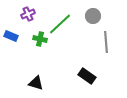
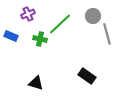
gray line: moved 1 px right, 8 px up; rotated 10 degrees counterclockwise
